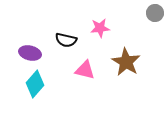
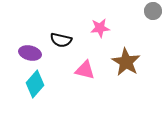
gray circle: moved 2 px left, 2 px up
black semicircle: moved 5 px left
